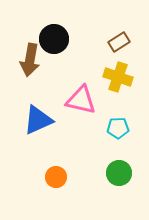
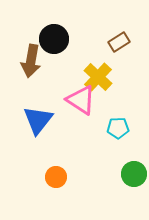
brown arrow: moved 1 px right, 1 px down
yellow cross: moved 20 px left; rotated 24 degrees clockwise
pink triangle: rotated 20 degrees clockwise
blue triangle: rotated 28 degrees counterclockwise
green circle: moved 15 px right, 1 px down
